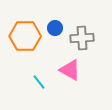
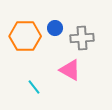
cyan line: moved 5 px left, 5 px down
